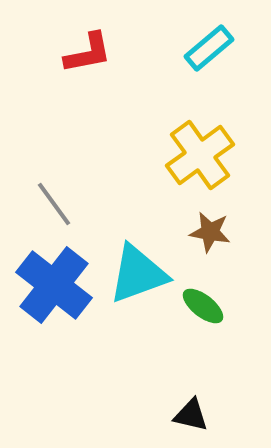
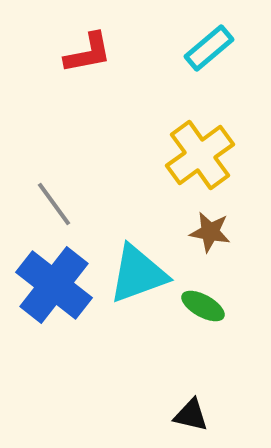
green ellipse: rotated 9 degrees counterclockwise
